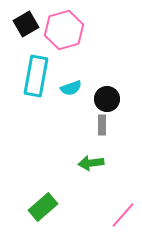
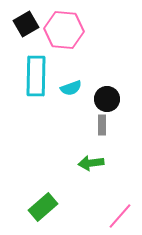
pink hexagon: rotated 21 degrees clockwise
cyan rectangle: rotated 9 degrees counterclockwise
pink line: moved 3 px left, 1 px down
